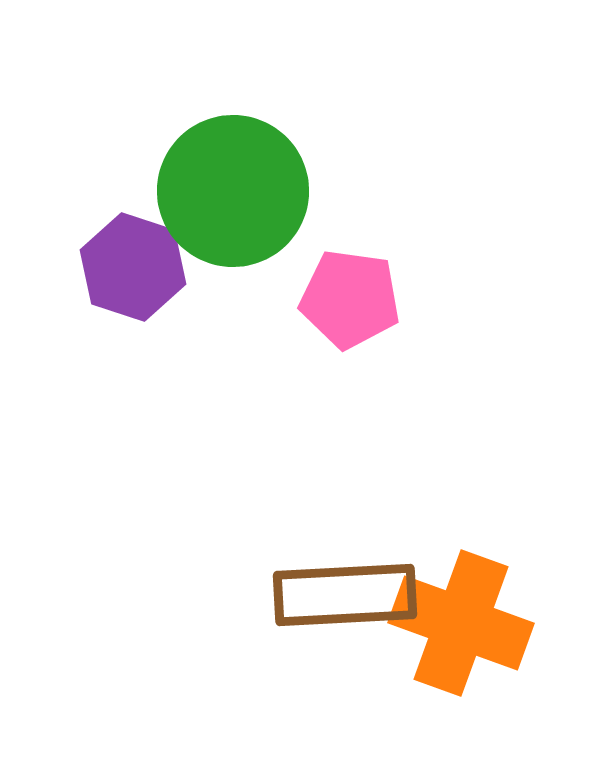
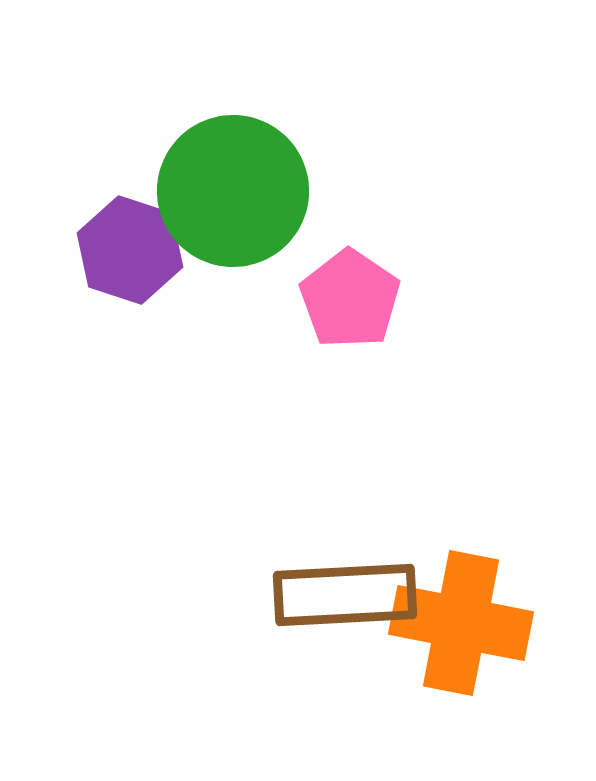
purple hexagon: moved 3 px left, 17 px up
pink pentagon: rotated 26 degrees clockwise
orange cross: rotated 9 degrees counterclockwise
